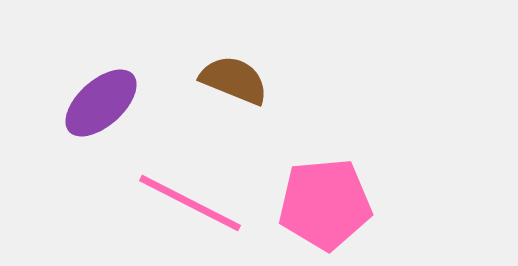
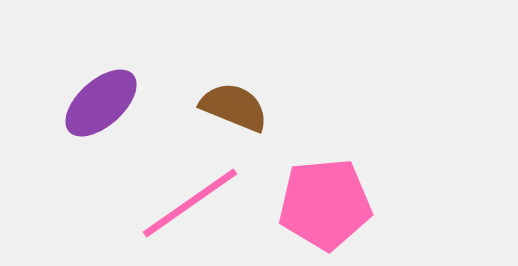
brown semicircle: moved 27 px down
pink line: rotated 62 degrees counterclockwise
